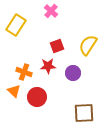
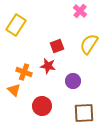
pink cross: moved 29 px right
yellow semicircle: moved 1 px right, 1 px up
red star: rotated 14 degrees clockwise
purple circle: moved 8 px down
orange triangle: moved 1 px up
red circle: moved 5 px right, 9 px down
